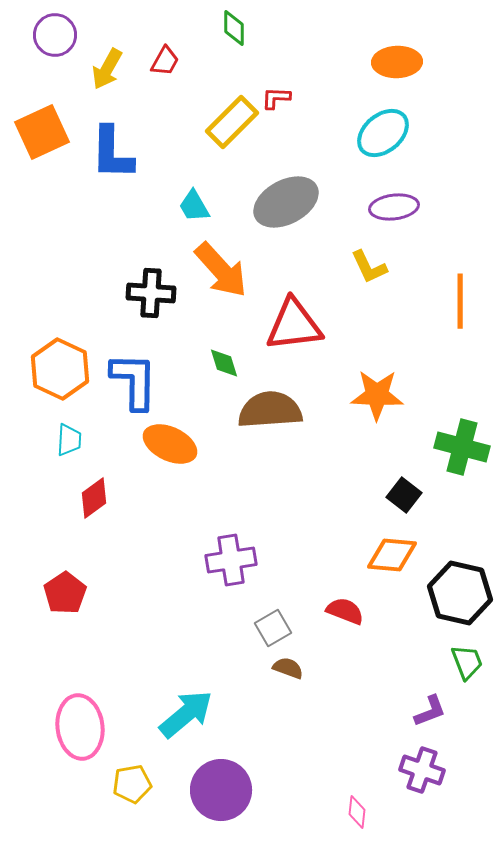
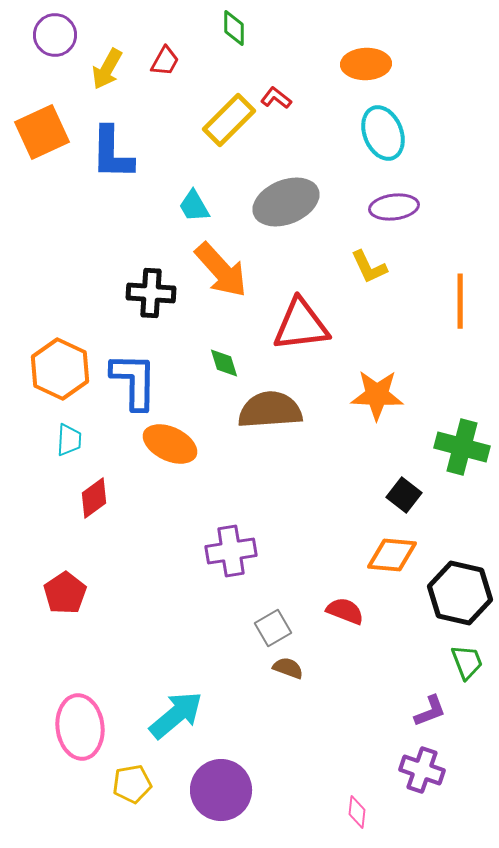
orange ellipse at (397, 62): moved 31 px left, 2 px down
red L-shape at (276, 98): rotated 36 degrees clockwise
yellow rectangle at (232, 122): moved 3 px left, 2 px up
cyan ellipse at (383, 133): rotated 72 degrees counterclockwise
gray ellipse at (286, 202): rotated 6 degrees clockwise
red triangle at (294, 325): moved 7 px right
purple cross at (231, 560): moved 9 px up
cyan arrow at (186, 714): moved 10 px left, 1 px down
